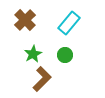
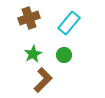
brown cross: moved 4 px right, 2 px up; rotated 25 degrees clockwise
green circle: moved 1 px left
brown L-shape: moved 1 px right, 1 px down
